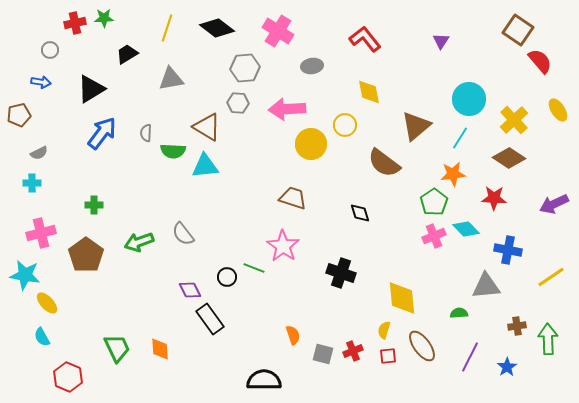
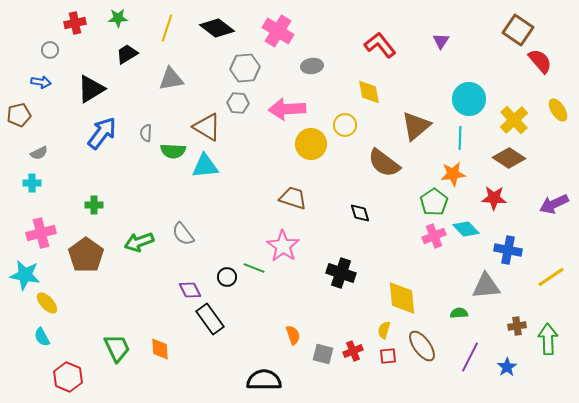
green star at (104, 18): moved 14 px right
red L-shape at (365, 39): moved 15 px right, 6 px down
cyan line at (460, 138): rotated 30 degrees counterclockwise
